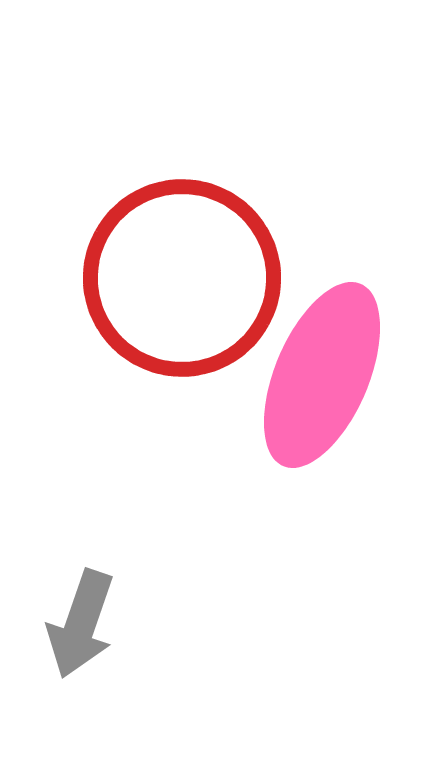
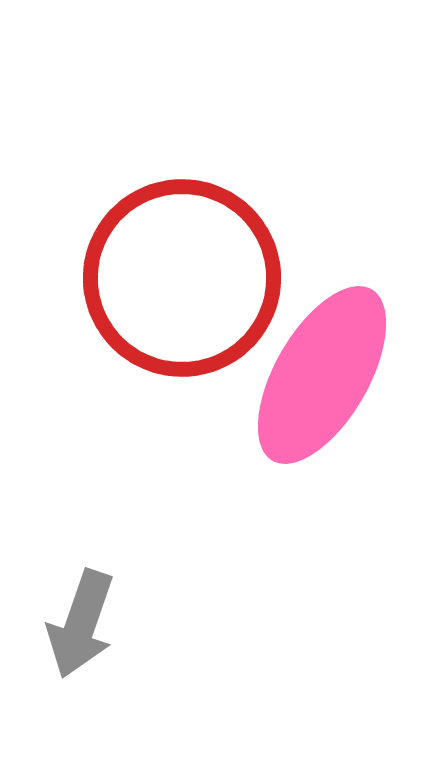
pink ellipse: rotated 7 degrees clockwise
